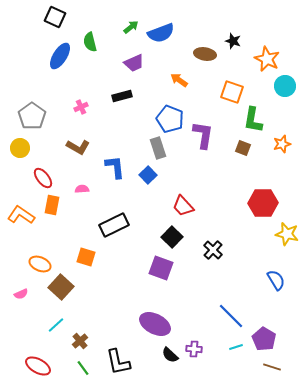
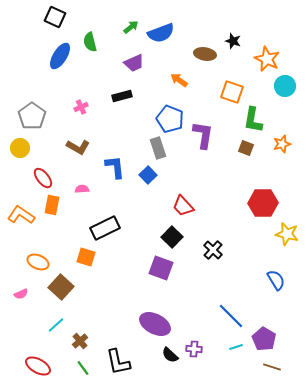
brown square at (243, 148): moved 3 px right
black rectangle at (114, 225): moved 9 px left, 3 px down
orange ellipse at (40, 264): moved 2 px left, 2 px up
